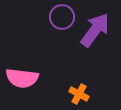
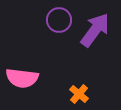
purple circle: moved 3 px left, 3 px down
orange cross: rotated 12 degrees clockwise
